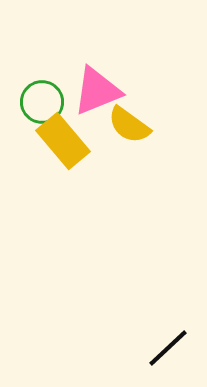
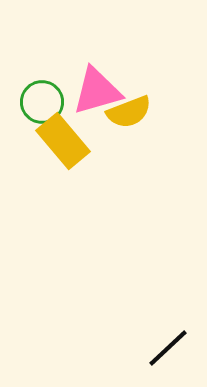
pink triangle: rotated 6 degrees clockwise
yellow semicircle: moved 13 px up; rotated 57 degrees counterclockwise
